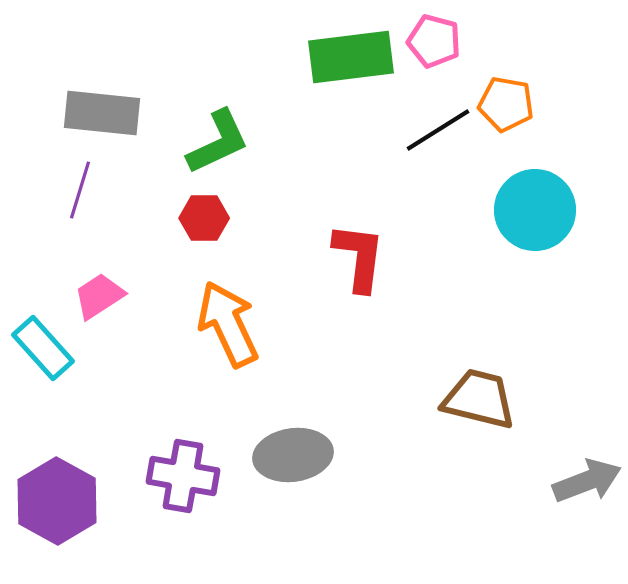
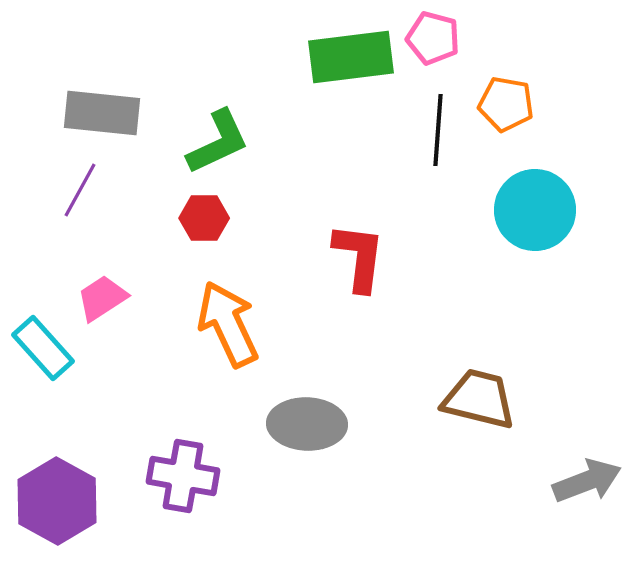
pink pentagon: moved 1 px left, 3 px up
black line: rotated 54 degrees counterclockwise
purple line: rotated 12 degrees clockwise
pink trapezoid: moved 3 px right, 2 px down
gray ellipse: moved 14 px right, 31 px up; rotated 10 degrees clockwise
